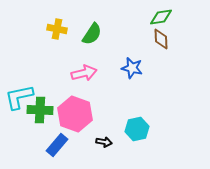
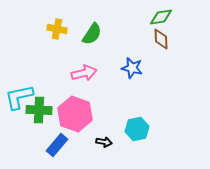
green cross: moved 1 px left
